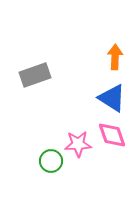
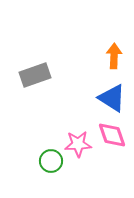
orange arrow: moved 1 px left, 1 px up
